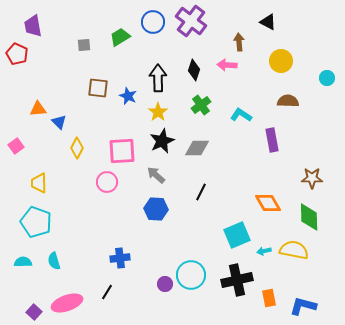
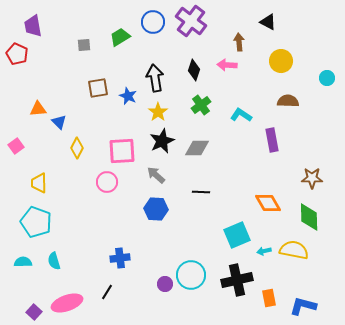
black arrow at (158, 78): moved 3 px left; rotated 8 degrees counterclockwise
brown square at (98, 88): rotated 15 degrees counterclockwise
black line at (201, 192): rotated 66 degrees clockwise
